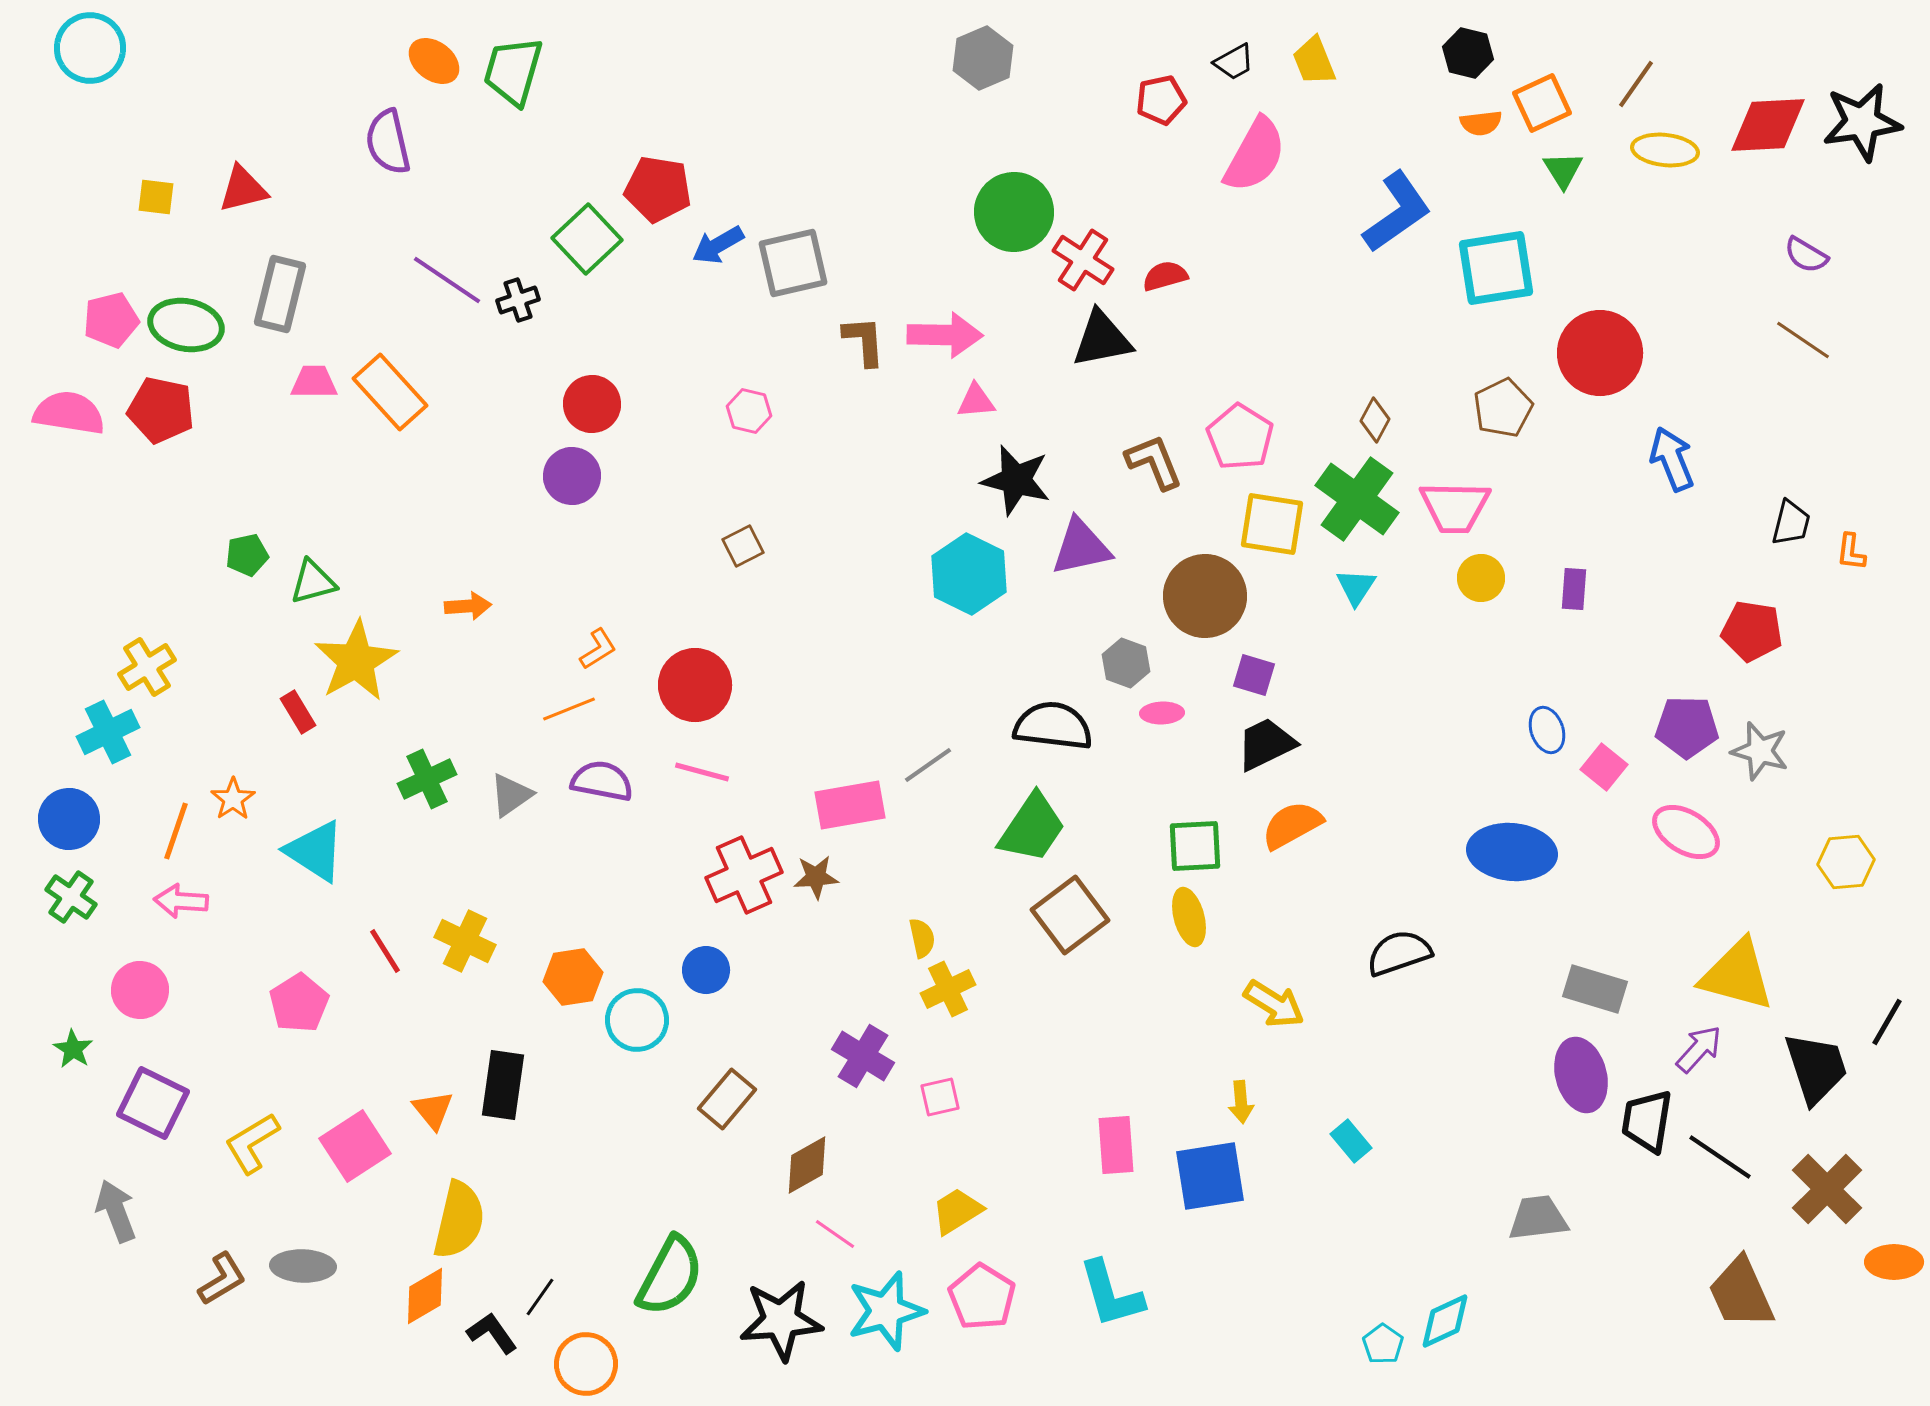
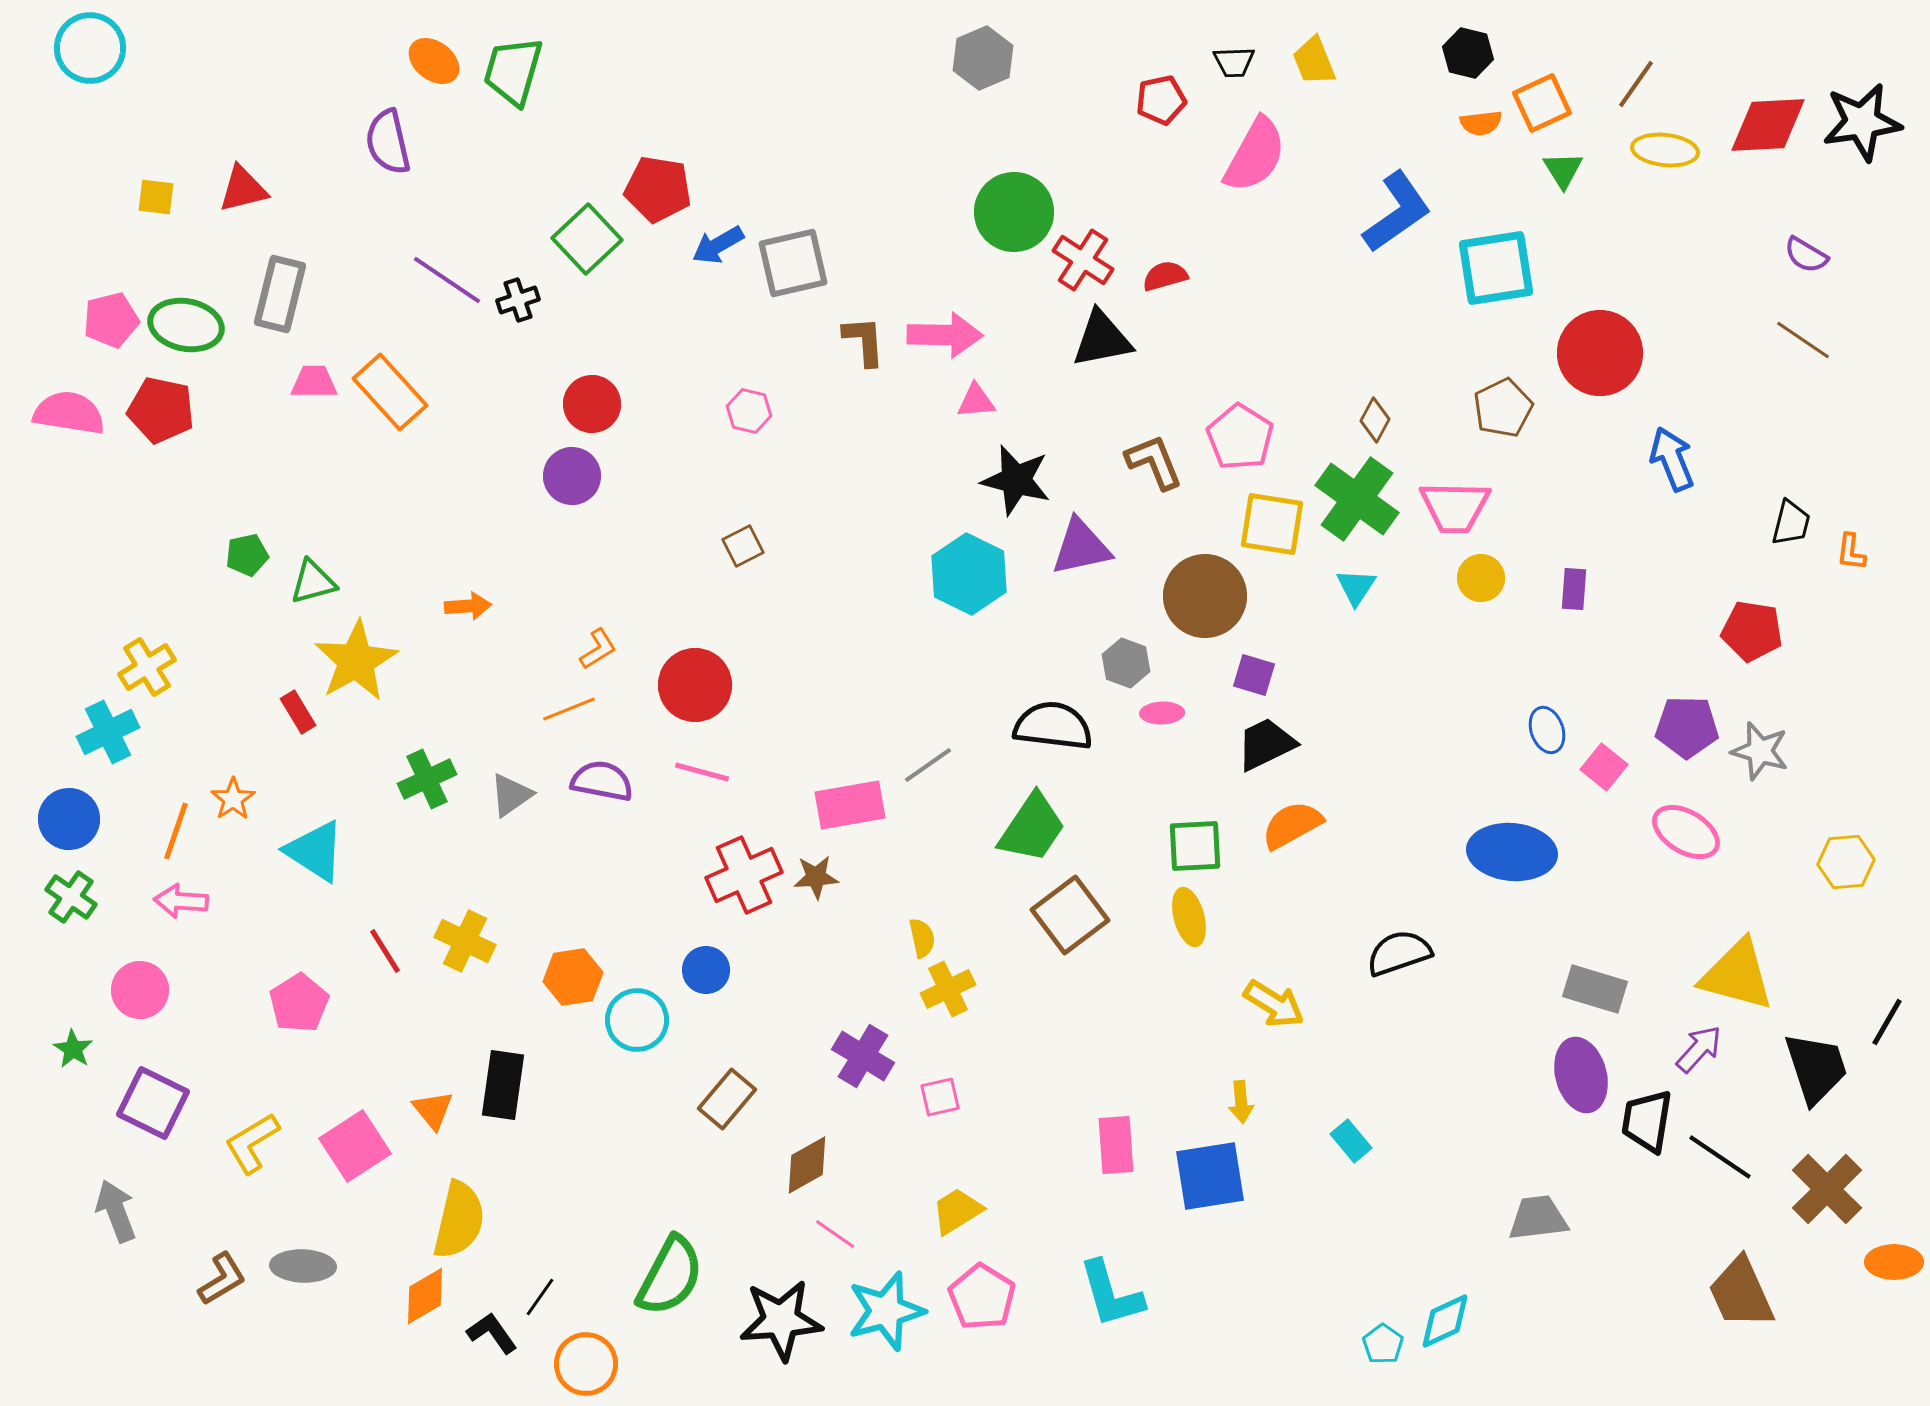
black trapezoid at (1234, 62): rotated 27 degrees clockwise
